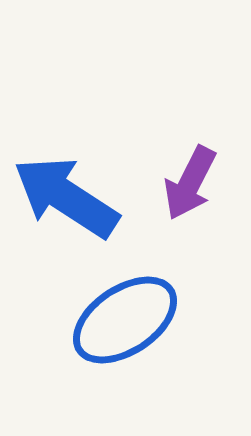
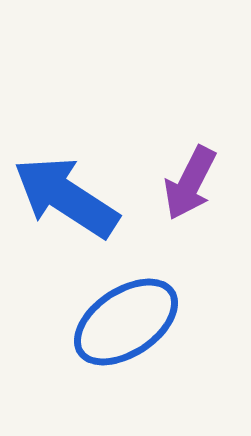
blue ellipse: moved 1 px right, 2 px down
